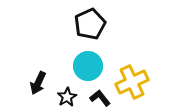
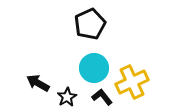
cyan circle: moved 6 px right, 2 px down
black arrow: rotated 95 degrees clockwise
black L-shape: moved 2 px right, 1 px up
